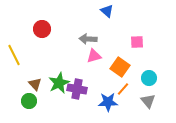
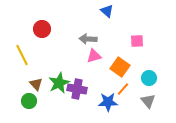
pink square: moved 1 px up
yellow line: moved 8 px right
brown triangle: moved 1 px right
